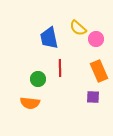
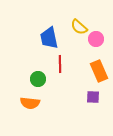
yellow semicircle: moved 1 px right, 1 px up
red line: moved 4 px up
